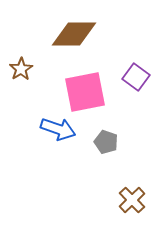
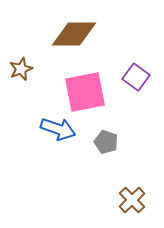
brown star: rotated 10 degrees clockwise
